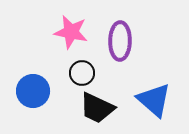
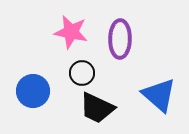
purple ellipse: moved 2 px up
blue triangle: moved 5 px right, 5 px up
